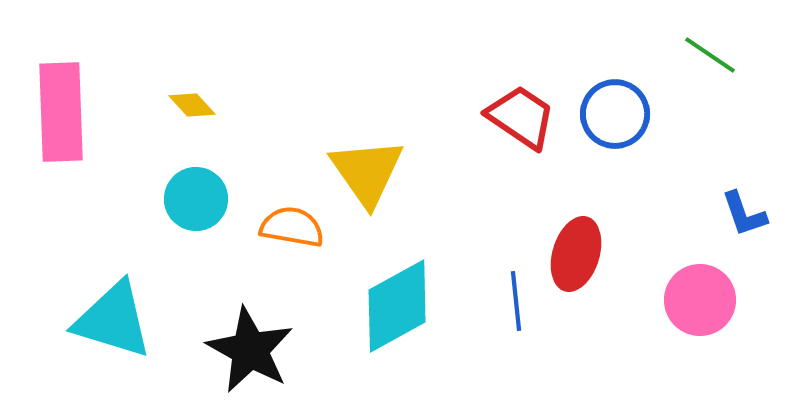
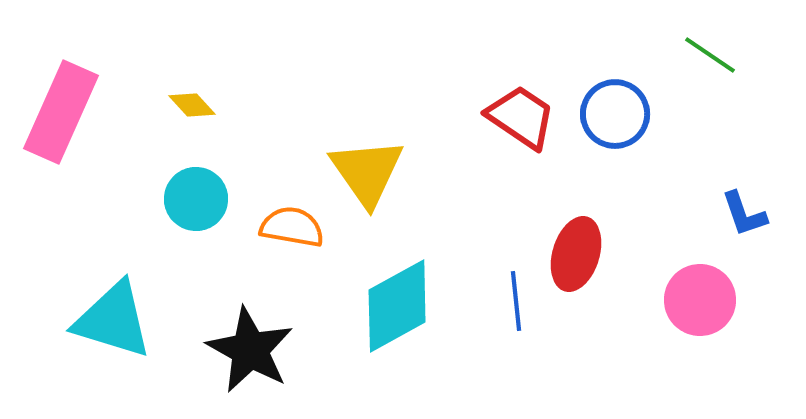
pink rectangle: rotated 26 degrees clockwise
